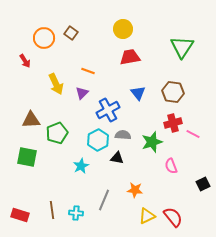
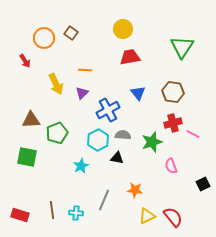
orange line: moved 3 px left, 1 px up; rotated 16 degrees counterclockwise
